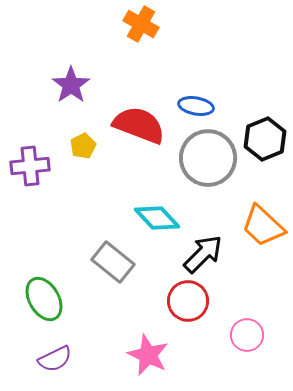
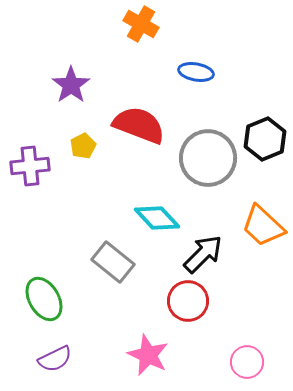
blue ellipse: moved 34 px up
pink circle: moved 27 px down
